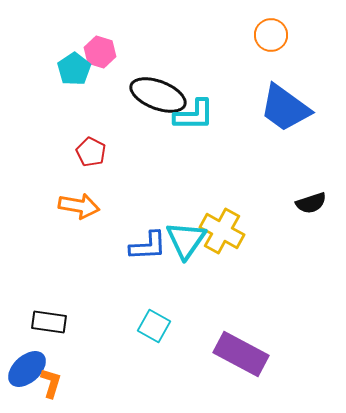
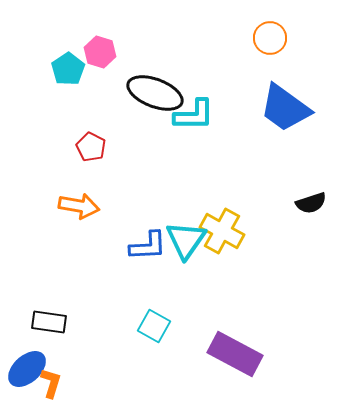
orange circle: moved 1 px left, 3 px down
cyan pentagon: moved 6 px left
black ellipse: moved 3 px left, 2 px up
red pentagon: moved 5 px up
purple rectangle: moved 6 px left
